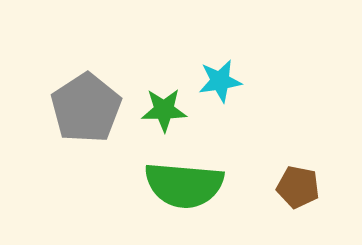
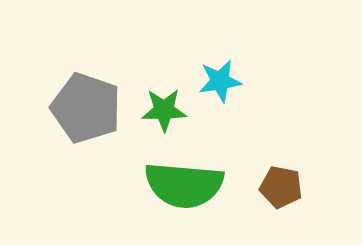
gray pentagon: rotated 20 degrees counterclockwise
brown pentagon: moved 17 px left
